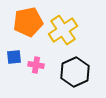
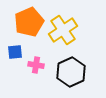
orange pentagon: moved 1 px right; rotated 12 degrees counterclockwise
blue square: moved 1 px right, 5 px up
black hexagon: moved 4 px left
